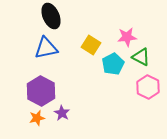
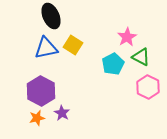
pink star: rotated 24 degrees counterclockwise
yellow square: moved 18 px left
